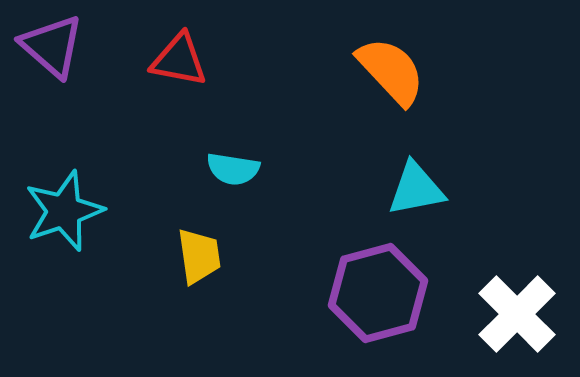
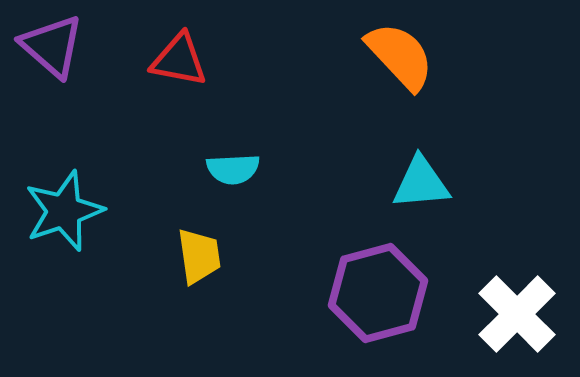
orange semicircle: moved 9 px right, 15 px up
cyan semicircle: rotated 12 degrees counterclockwise
cyan triangle: moved 5 px right, 6 px up; rotated 6 degrees clockwise
